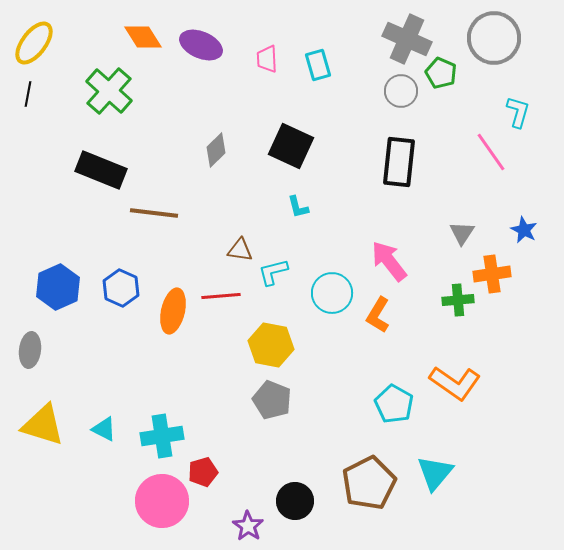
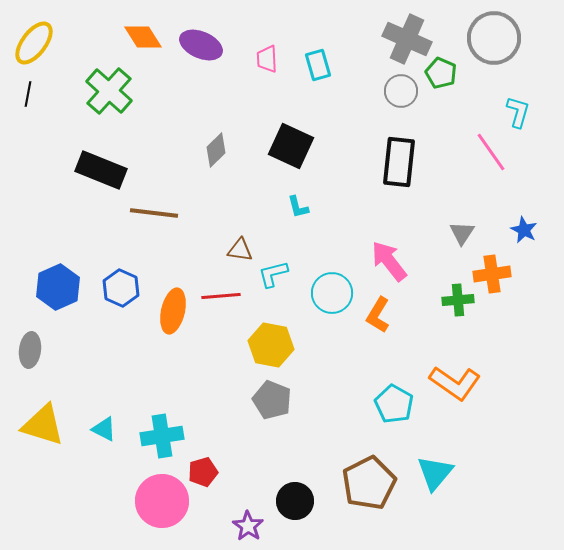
cyan L-shape at (273, 272): moved 2 px down
